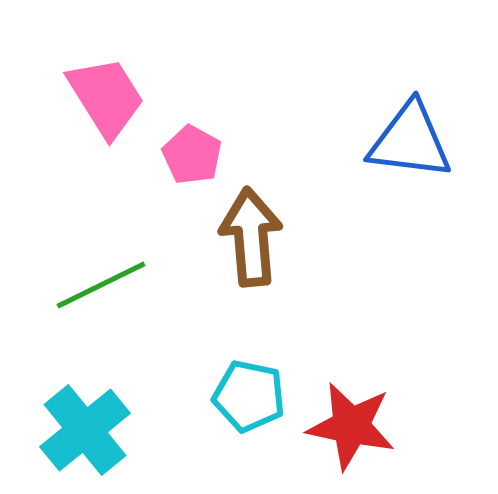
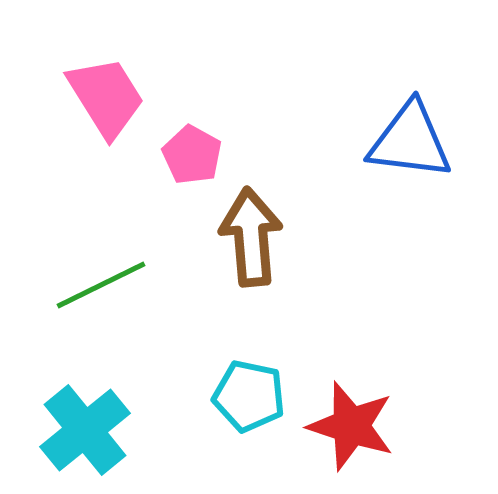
red star: rotated 6 degrees clockwise
